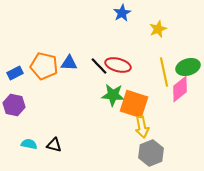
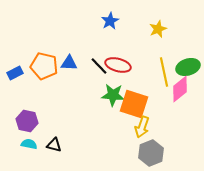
blue star: moved 12 px left, 8 px down
purple hexagon: moved 13 px right, 16 px down
yellow arrow: rotated 30 degrees clockwise
